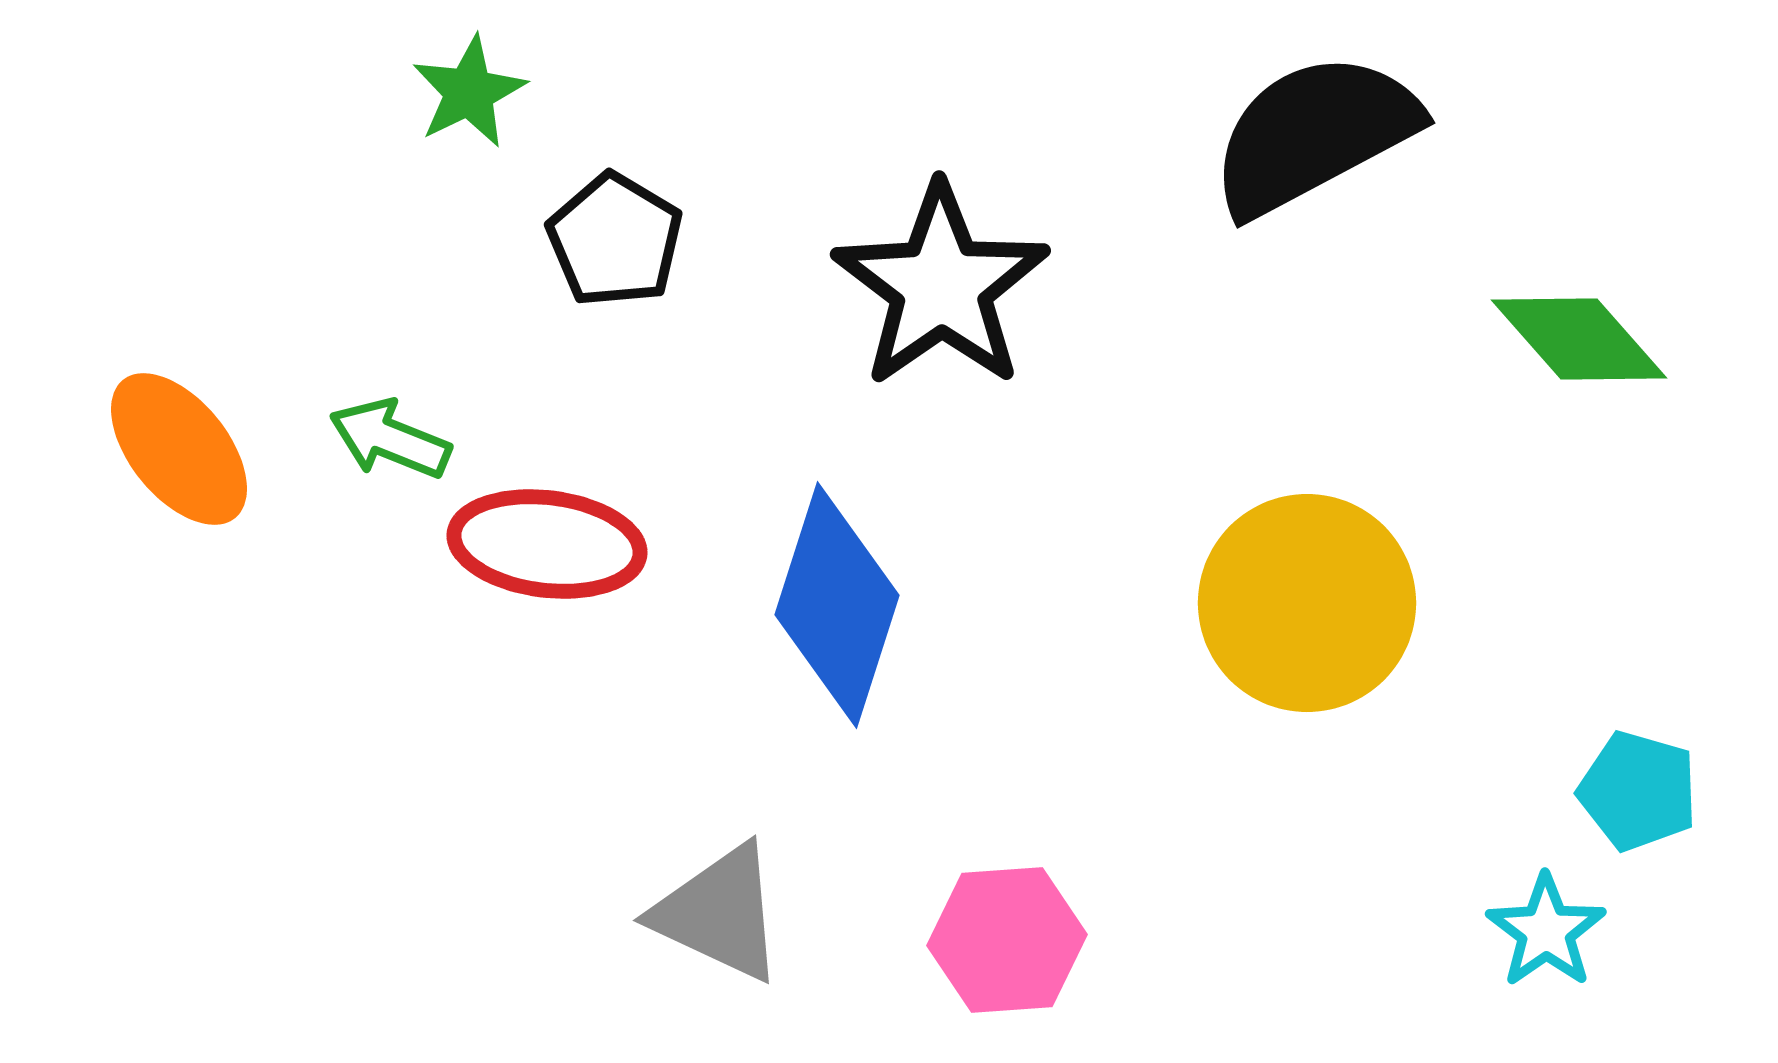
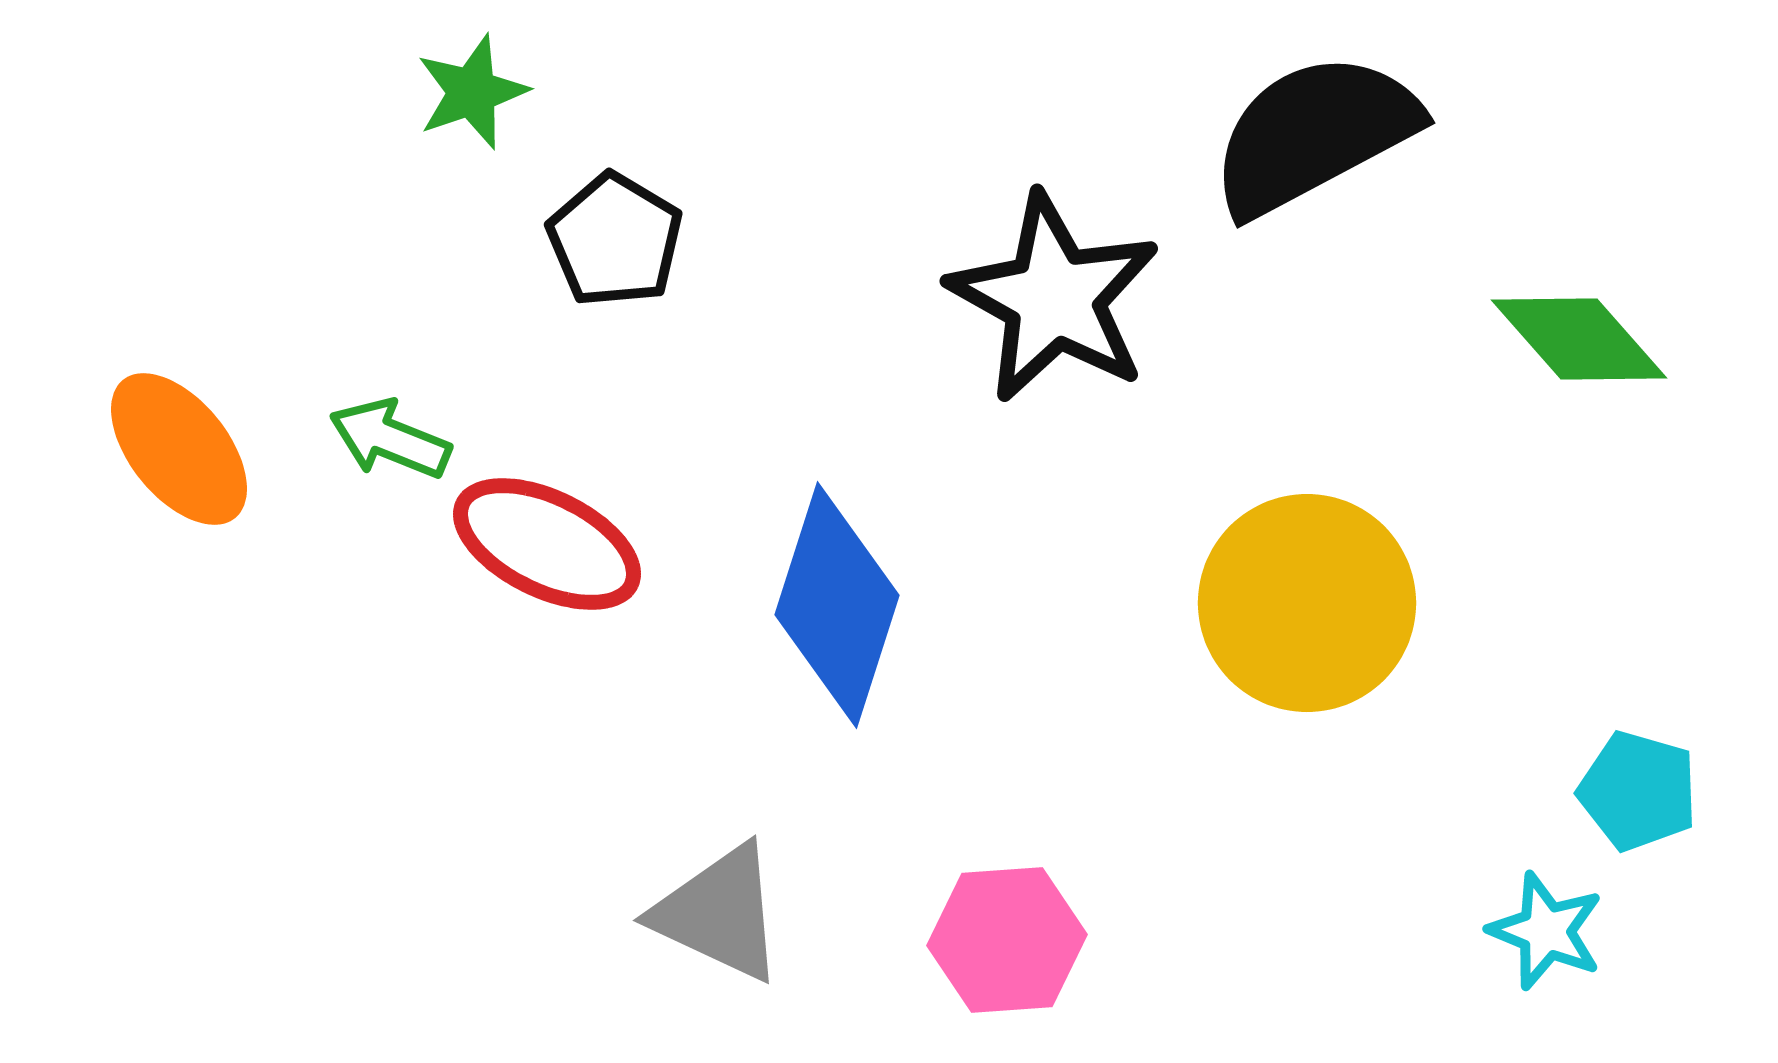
green star: moved 3 px right; rotated 7 degrees clockwise
black star: moved 113 px right, 12 px down; rotated 8 degrees counterclockwise
red ellipse: rotated 19 degrees clockwise
cyan star: rotated 15 degrees counterclockwise
